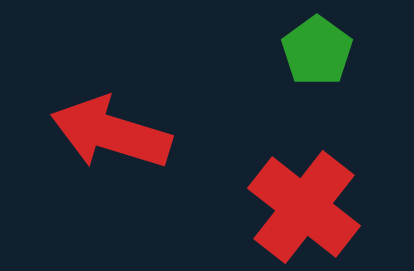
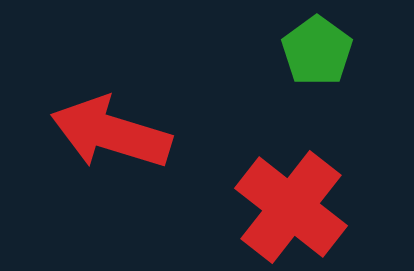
red cross: moved 13 px left
